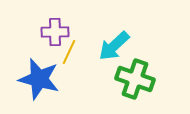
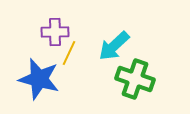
yellow line: moved 1 px down
